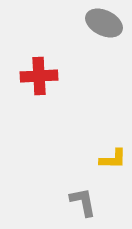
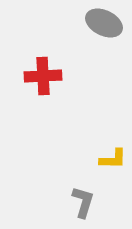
red cross: moved 4 px right
gray L-shape: rotated 28 degrees clockwise
